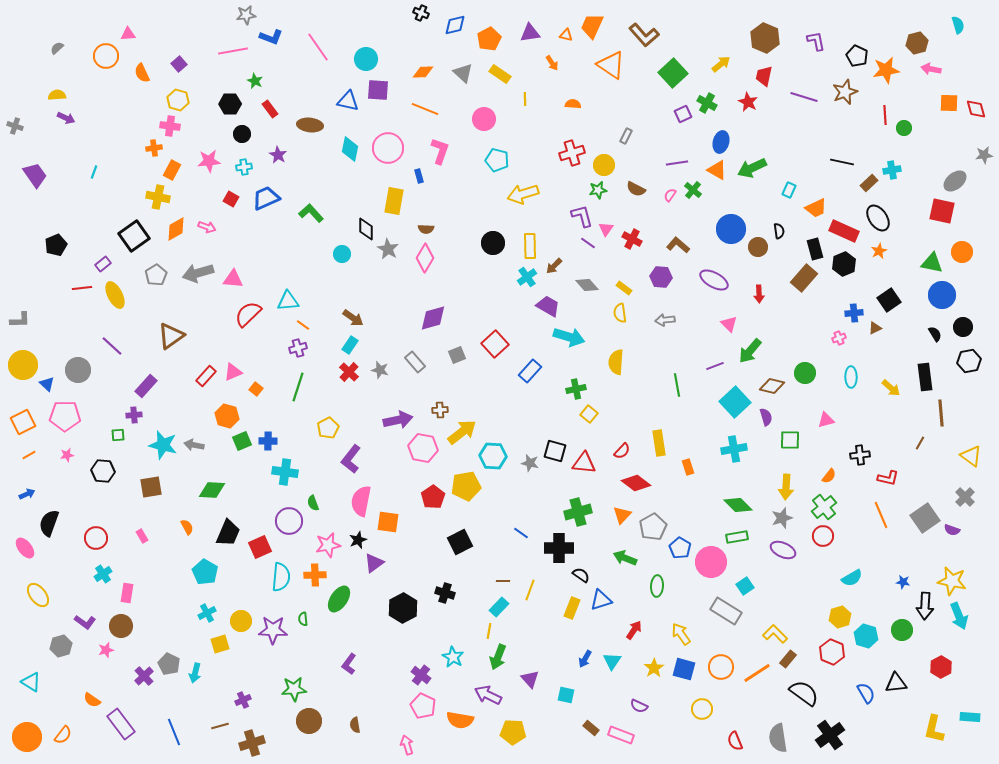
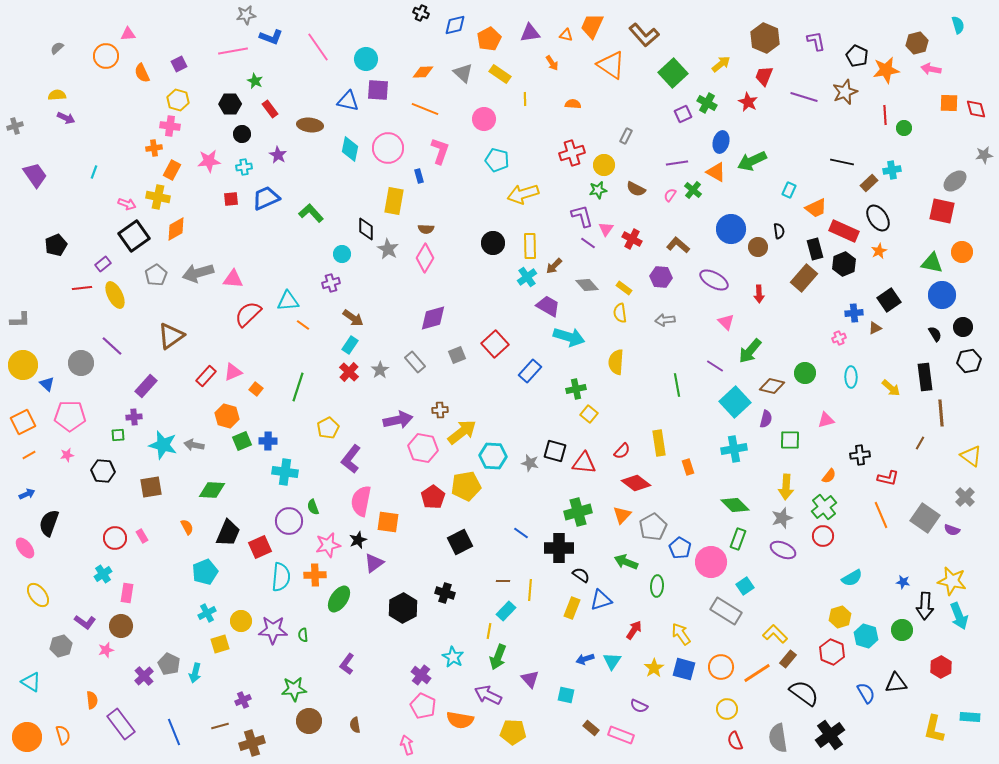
purple square at (179, 64): rotated 14 degrees clockwise
red trapezoid at (764, 76): rotated 10 degrees clockwise
gray cross at (15, 126): rotated 35 degrees counterclockwise
green arrow at (752, 168): moved 7 px up
orange triangle at (717, 170): moved 1 px left, 2 px down
red square at (231, 199): rotated 35 degrees counterclockwise
pink arrow at (207, 227): moved 80 px left, 23 px up
pink triangle at (729, 324): moved 3 px left, 2 px up
purple cross at (298, 348): moved 33 px right, 65 px up
purple line at (715, 366): rotated 54 degrees clockwise
gray circle at (78, 370): moved 3 px right, 7 px up
gray star at (380, 370): rotated 24 degrees clockwise
purple cross at (134, 415): moved 2 px down
pink pentagon at (65, 416): moved 5 px right
purple semicircle at (766, 417): moved 2 px down; rotated 30 degrees clockwise
green semicircle at (313, 503): moved 4 px down
green diamond at (738, 505): moved 3 px left
gray square at (925, 518): rotated 20 degrees counterclockwise
green rectangle at (737, 537): moved 1 px right, 2 px down; rotated 60 degrees counterclockwise
red circle at (96, 538): moved 19 px right
green arrow at (625, 558): moved 1 px right, 4 px down
cyan pentagon at (205, 572): rotated 20 degrees clockwise
yellow line at (530, 590): rotated 15 degrees counterclockwise
cyan rectangle at (499, 607): moved 7 px right, 4 px down
green semicircle at (303, 619): moved 16 px down
blue arrow at (585, 659): rotated 42 degrees clockwise
purple L-shape at (349, 664): moved 2 px left
orange semicircle at (92, 700): rotated 132 degrees counterclockwise
yellow circle at (702, 709): moved 25 px right
orange semicircle at (63, 735): rotated 54 degrees counterclockwise
